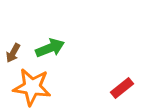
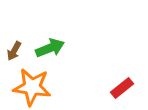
brown arrow: moved 1 px right, 2 px up
